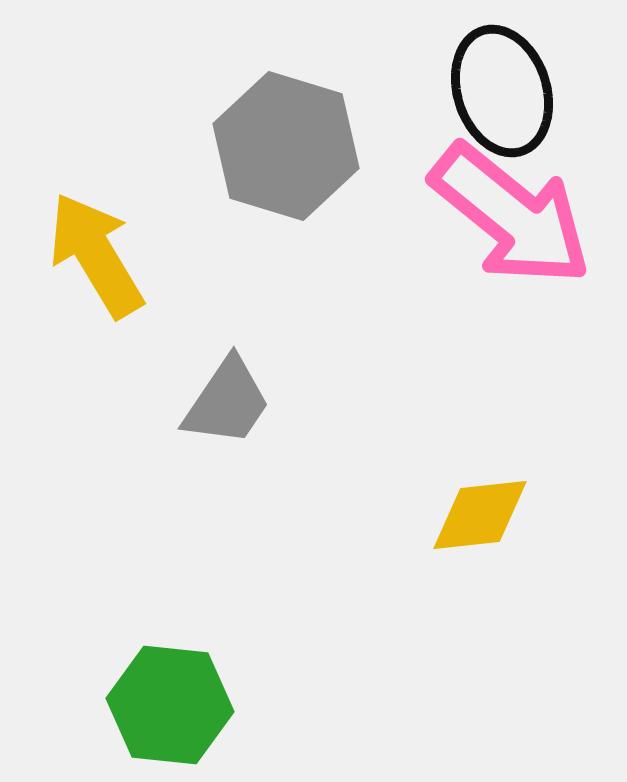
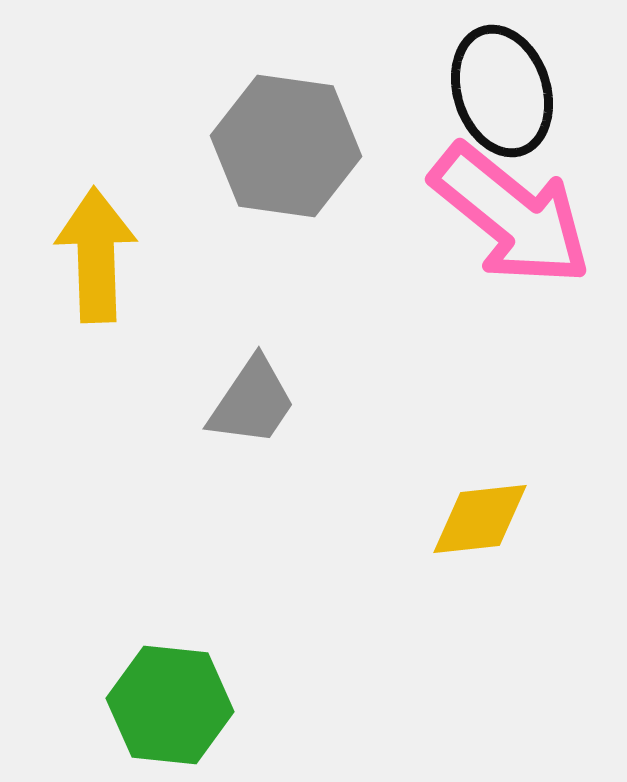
gray hexagon: rotated 9 degrees counterclockwise
yellow arrow: rotated 29 degrees clockwise
gray trapezoid: moved 25 px right
yellow diamond: moved 4 px down
